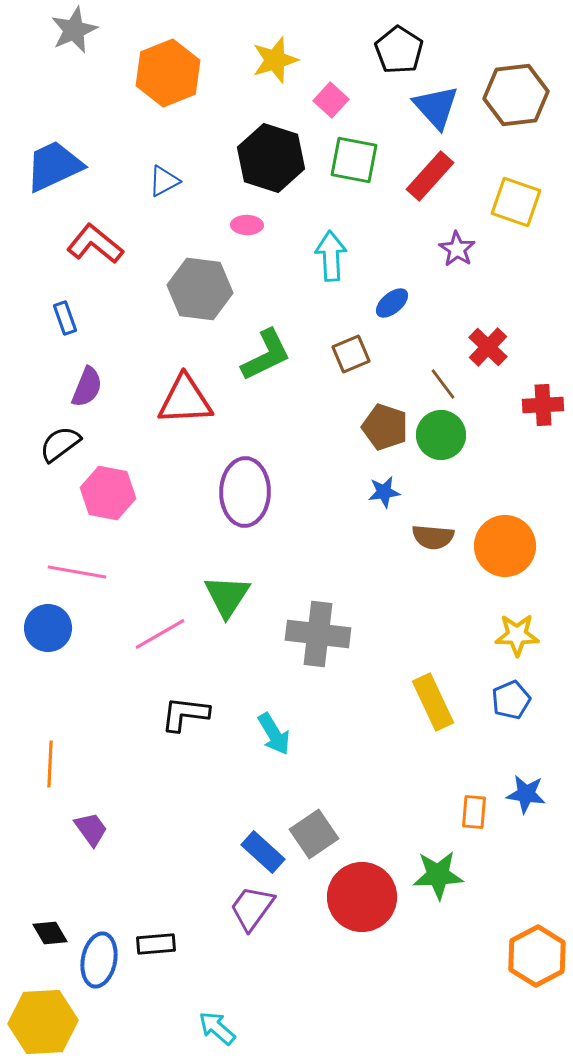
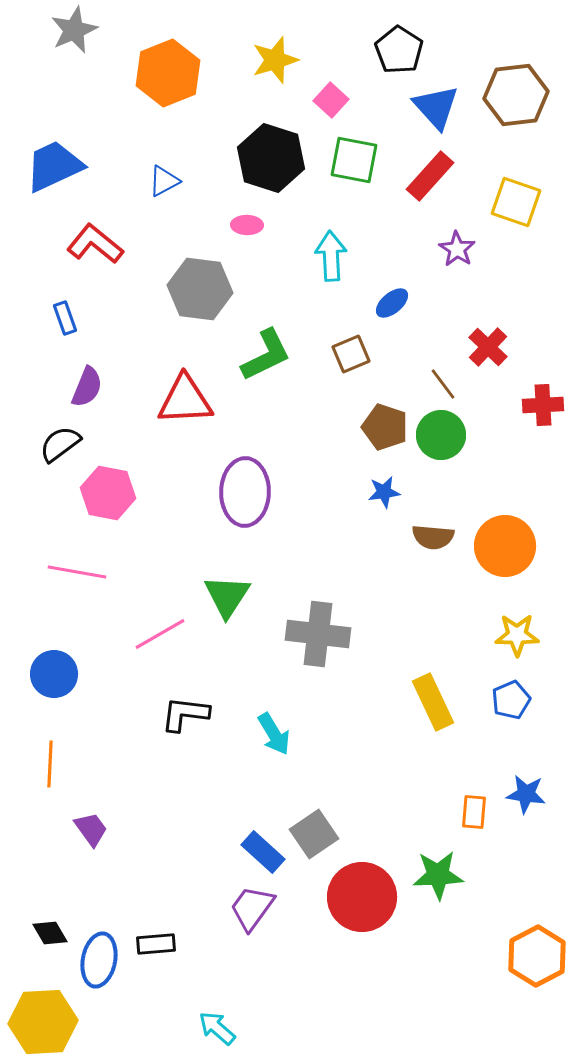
blue circle at (48, 628): moved 6 px right, 46 px down
